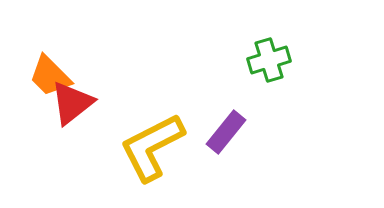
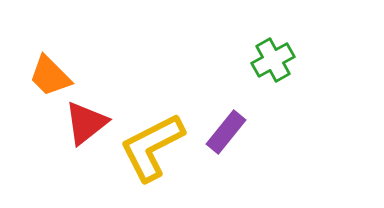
green cross: moved 4 px right; rotated 12 degrees counterclockwise
red triangle: moved 14 px right, 20 px down
